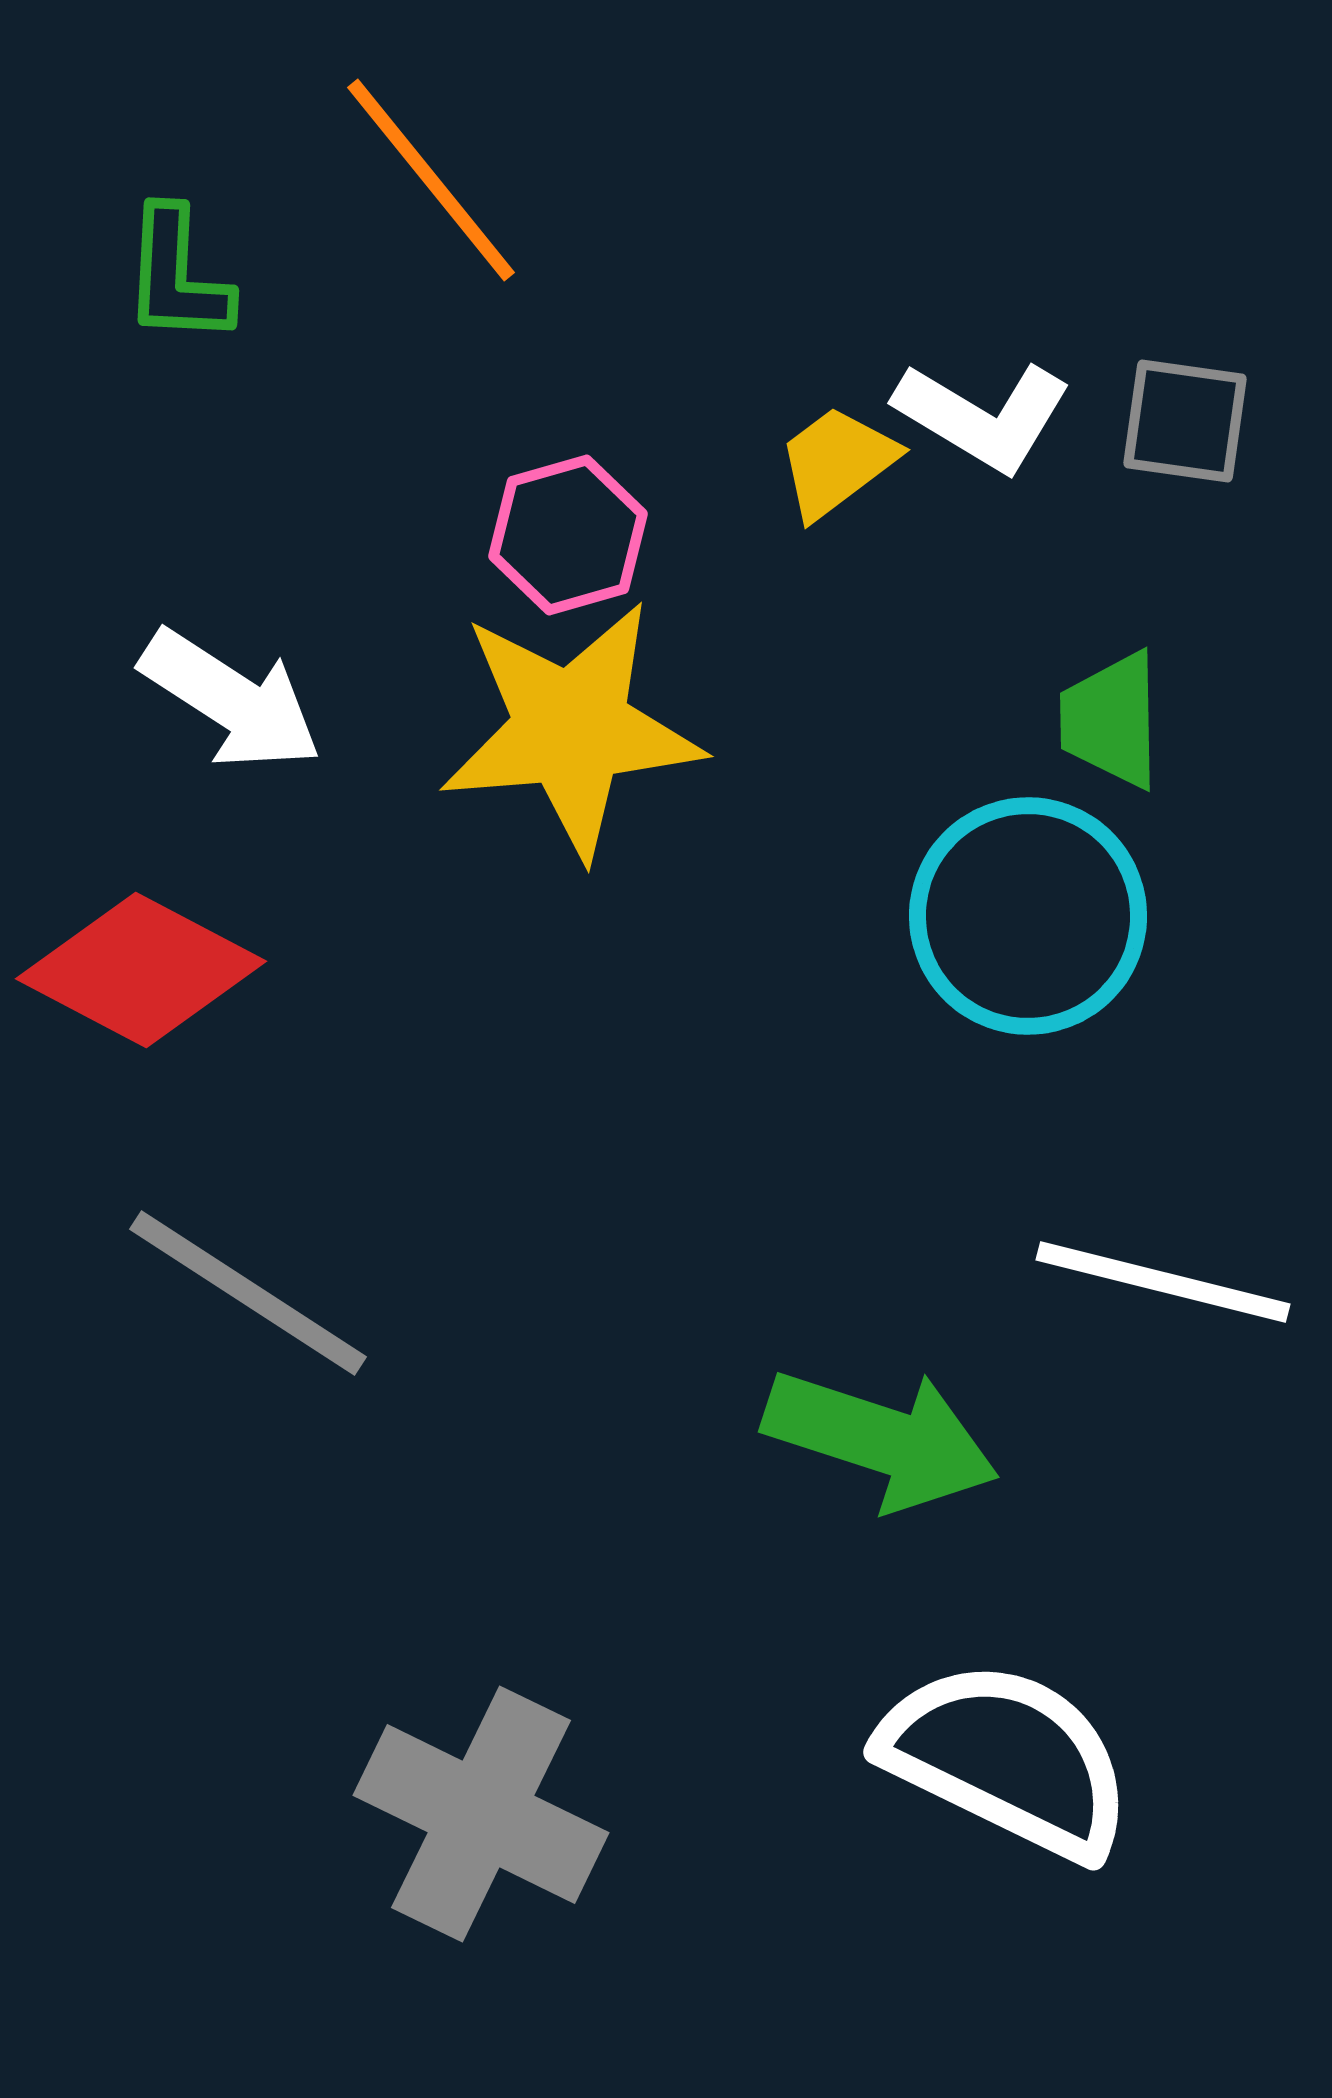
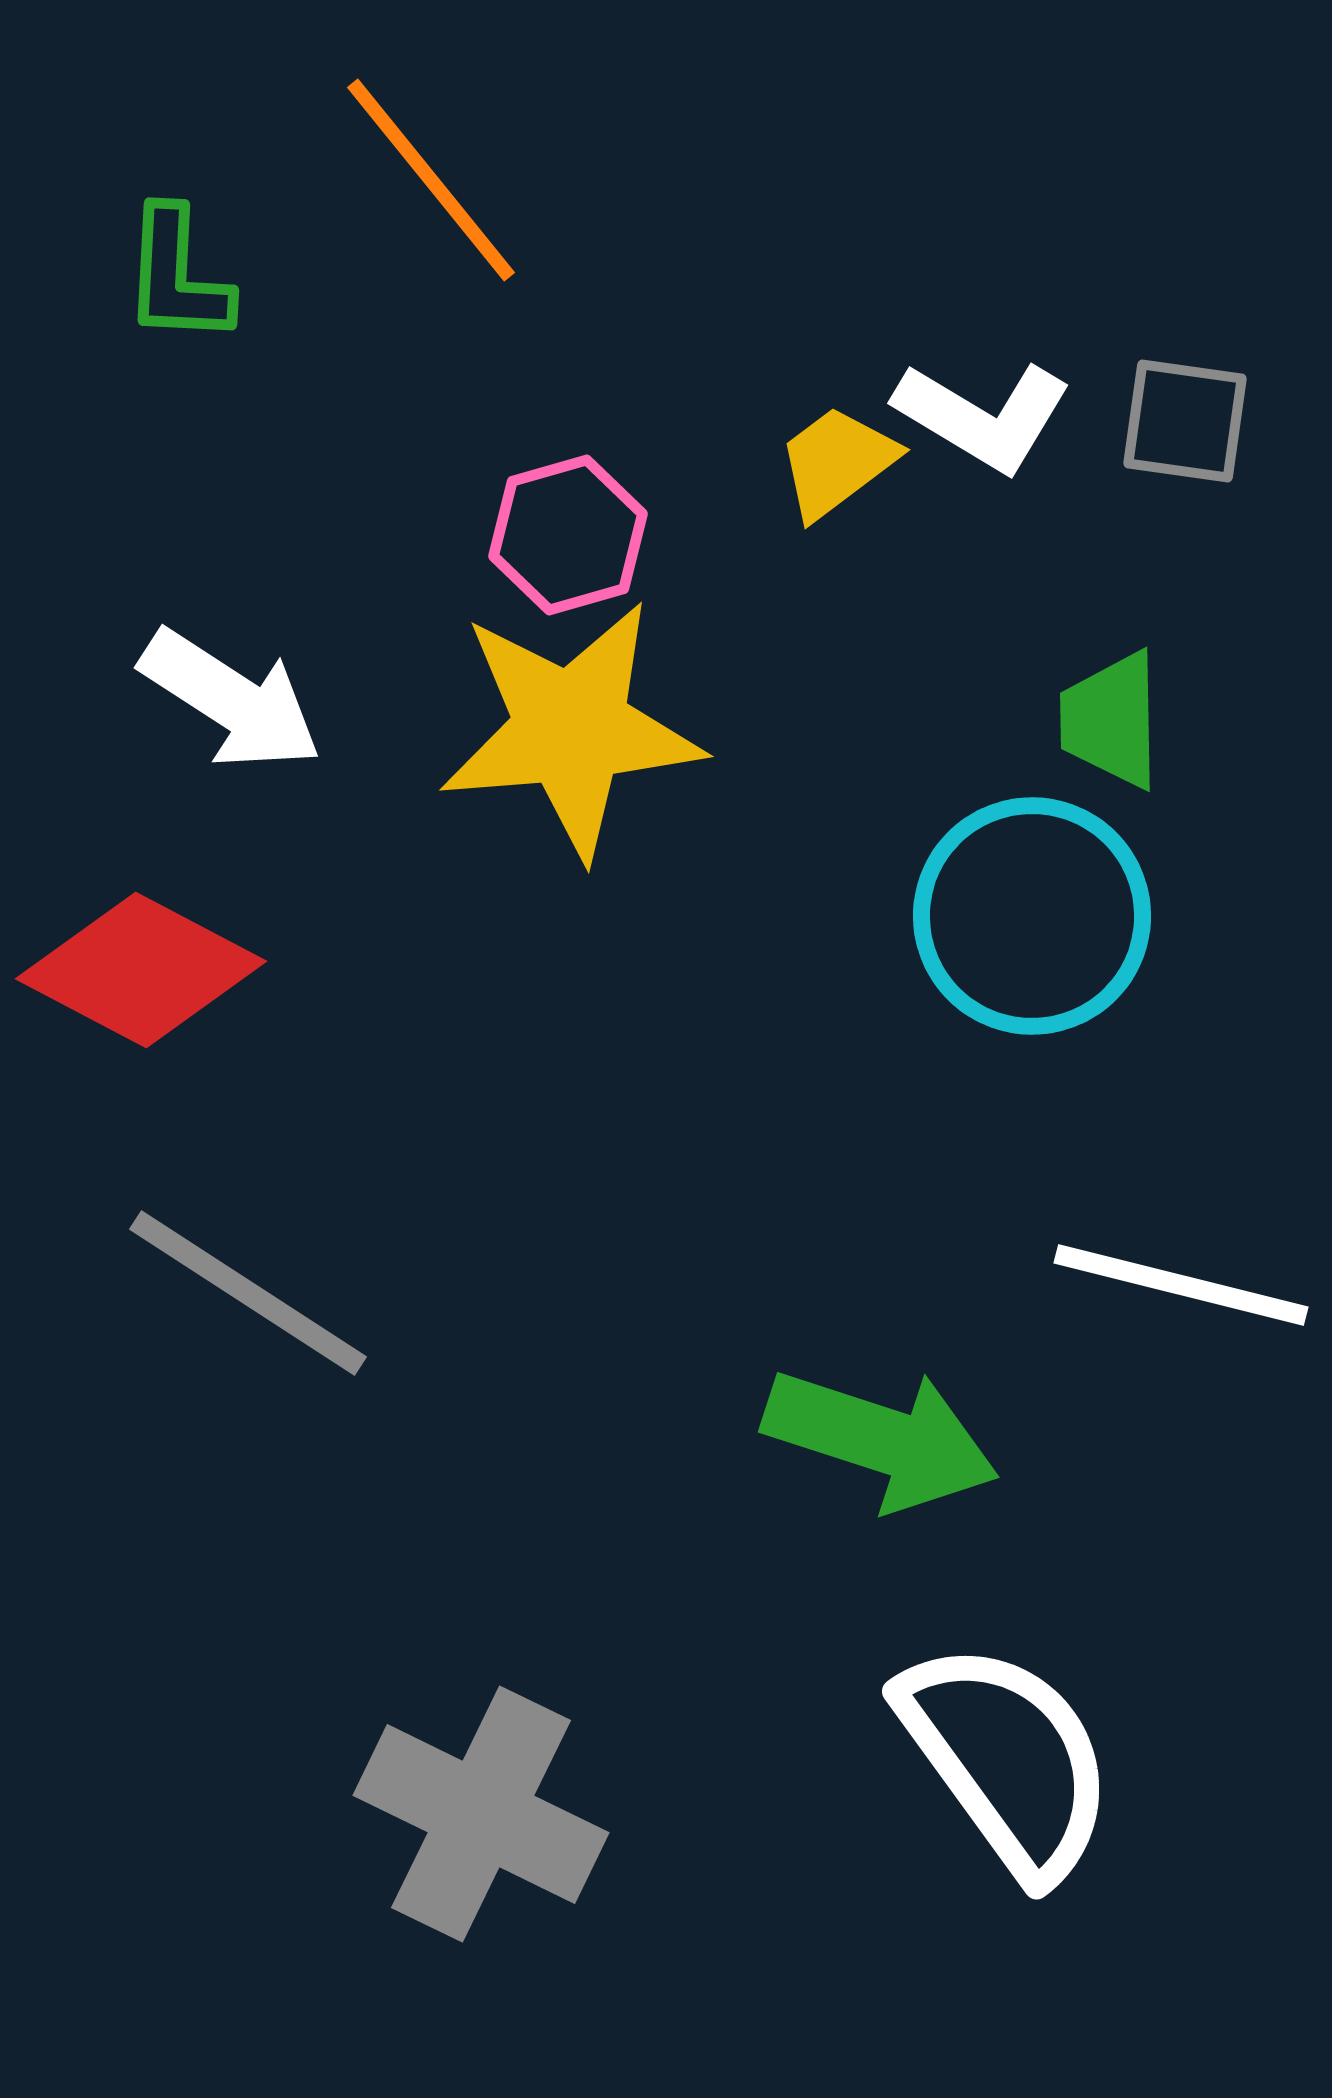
cyan circle: moved 4 px right
white line: moved 18 px right, 3 px down
white semicircle: rotated 28 degrees clockwise
